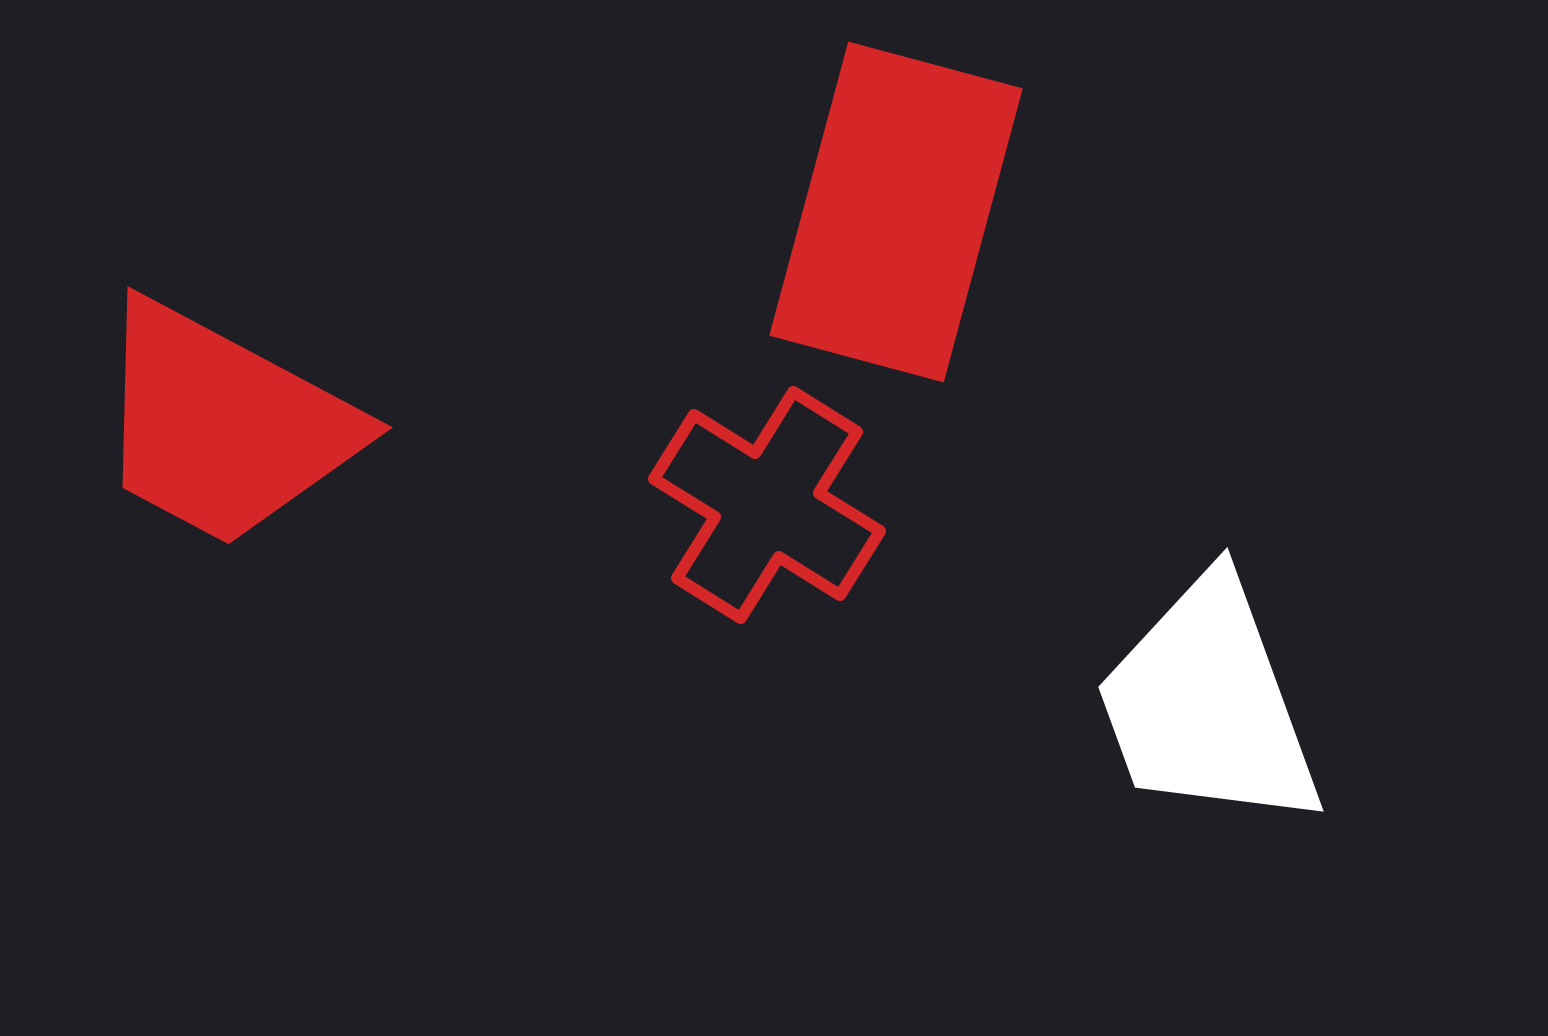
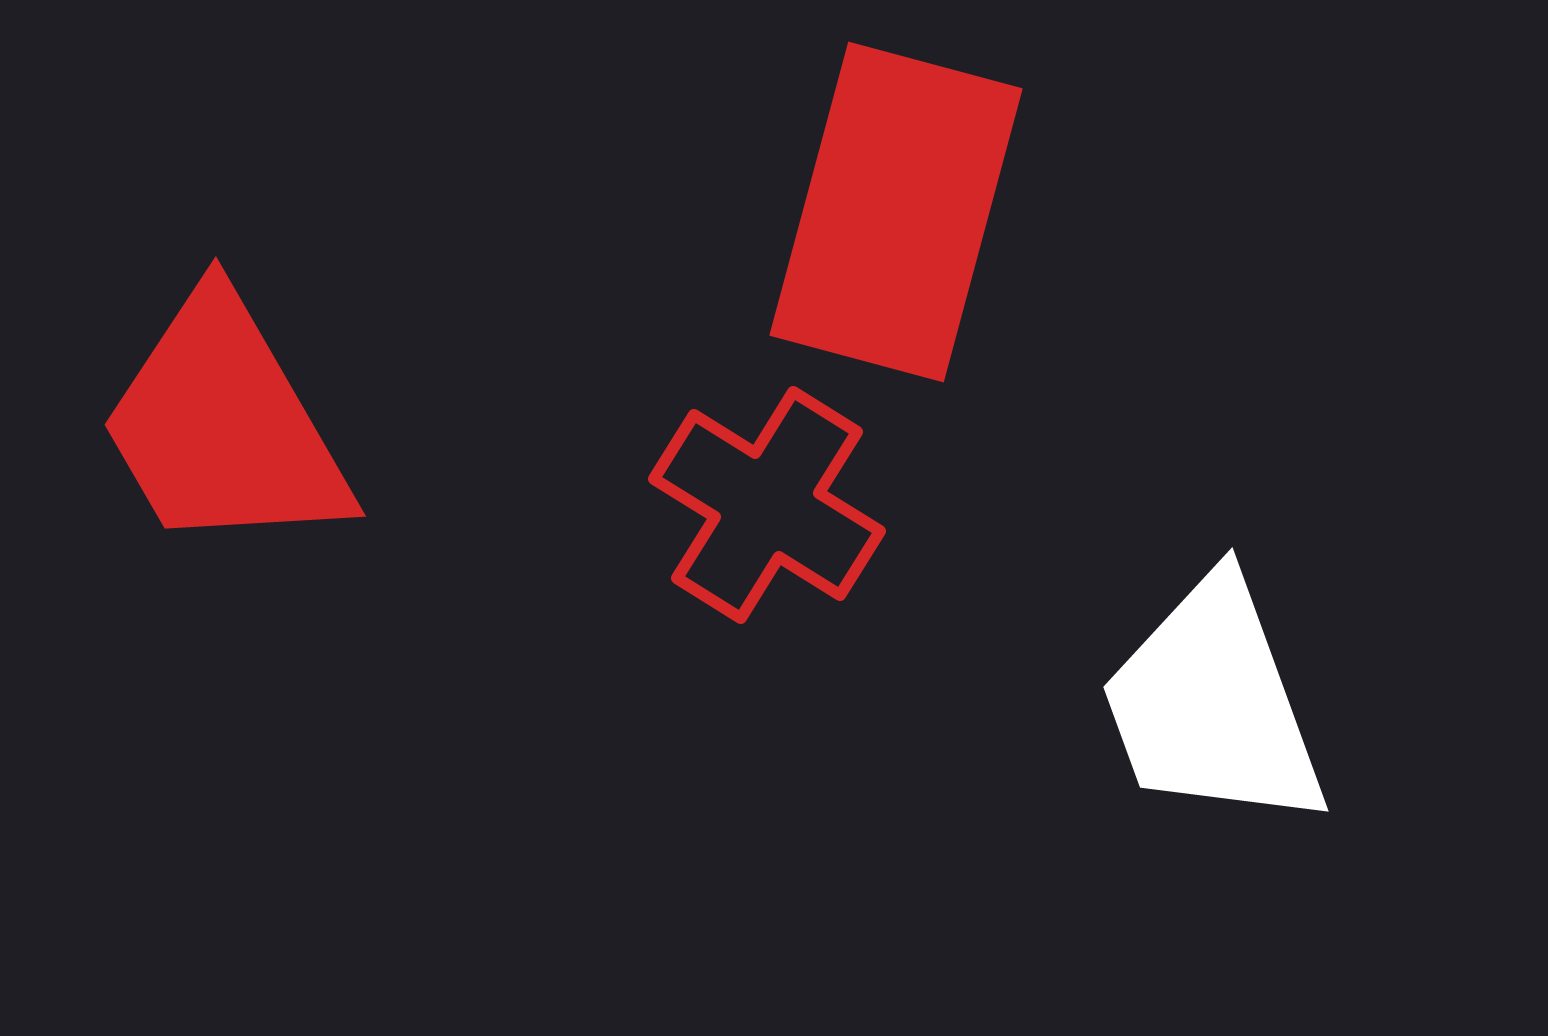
red trapezoid: rotated 32 degrees clockwise
white trapezoid: moved 5 px right
